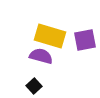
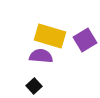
purple square: rotated 20 degrees counterclockwise
purple semicircle: rotated 10 degrees counterclockwise
